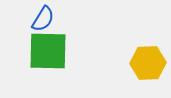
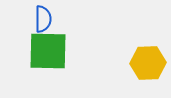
blue semicircle: rotated 32 degrees counterclockwise
